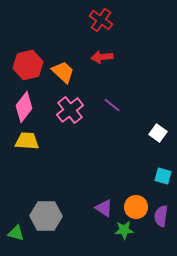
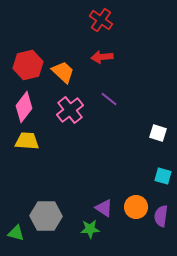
purple line: moved 3 px left, 6 px up
white square: rotated 18 degrees counterclockwise
green star: moved 34 px left, 1 px up
